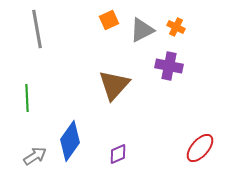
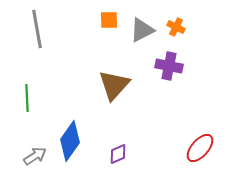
orange square: rotated 24 degrees clockwise
